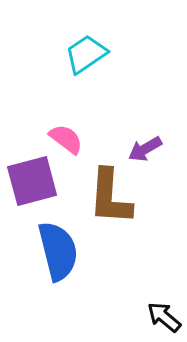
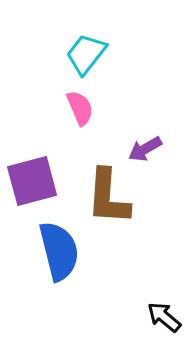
cyan trapezoid: rotated 18 degrees counterclockwise
pink semicircle: moved 14 px right, 31 px up; rotated 30 degrees clockwise
brown L-shape: moved 2 px left
blue semicircle: moved 1 px right
